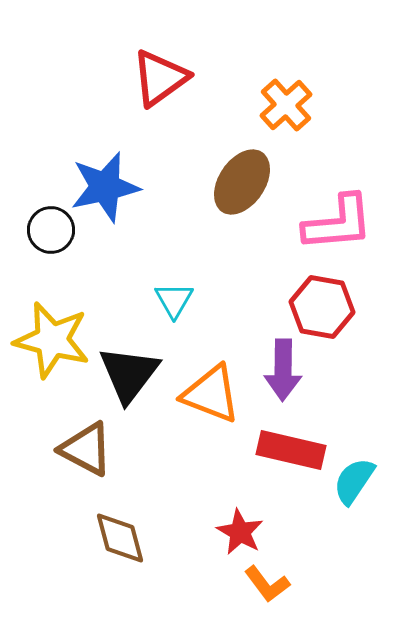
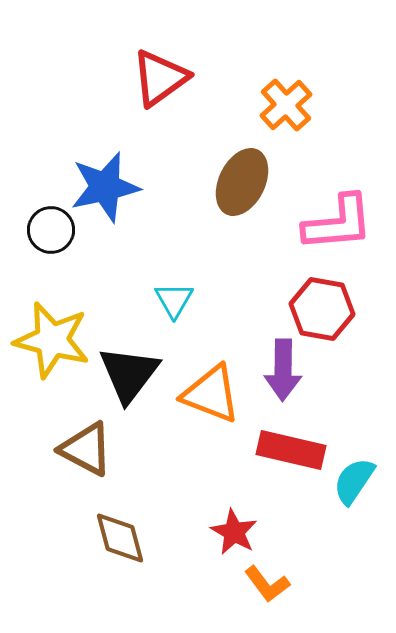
brown ellipse: rotated 8 degrees counterclockwise
red hexagon: moved 2 px down
red star: moved 6 px left
